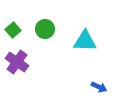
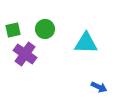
green square: rotated 28 degrees clockwise
cyan triangle: moved 1 px right, 2 px down
purple cross: moved 8 px right, 8 px up
